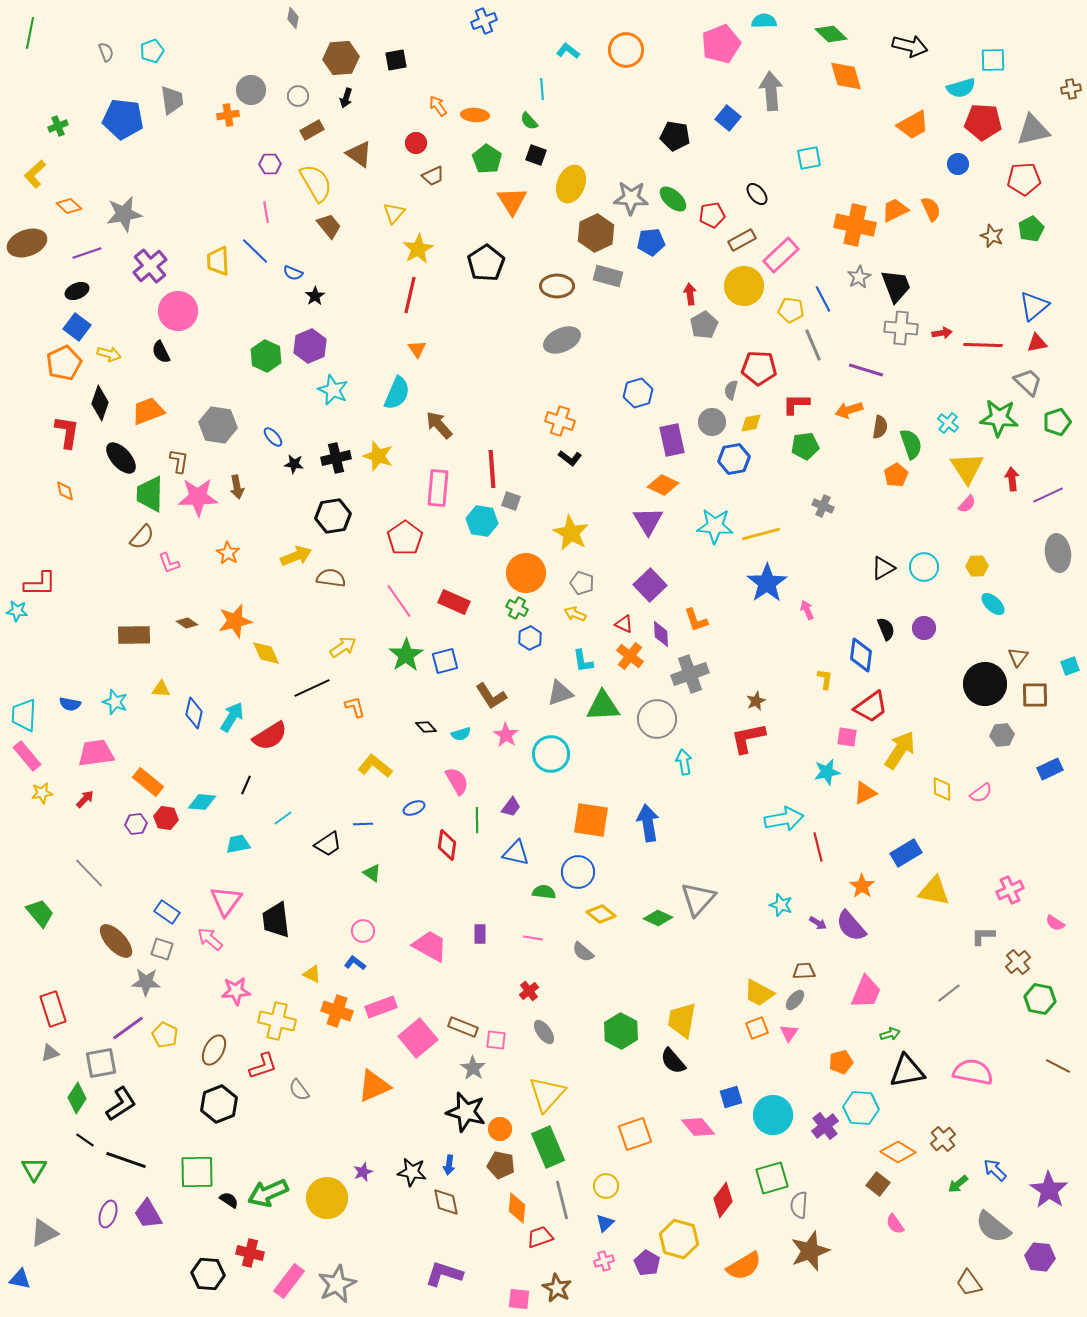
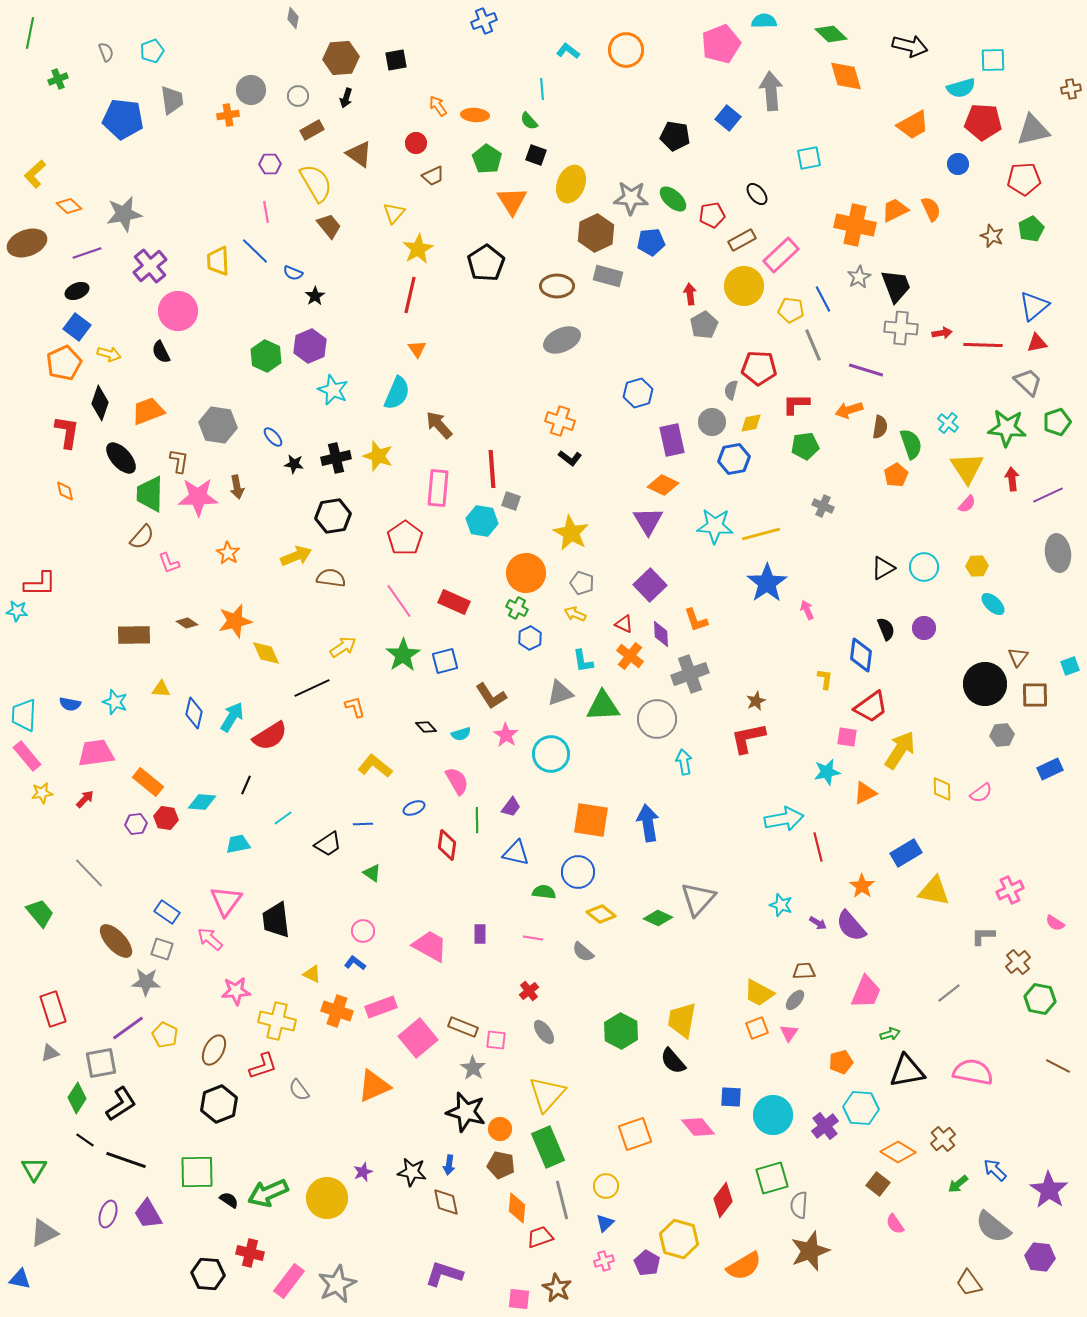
green cross at (58, 126): moved 47 px up
green star at (999, 418): moved 8 px right, 10 px down
green star at (406, 655): moved 3 px left
blue square at (731, 1097): rotated 20 degrees clockwise
